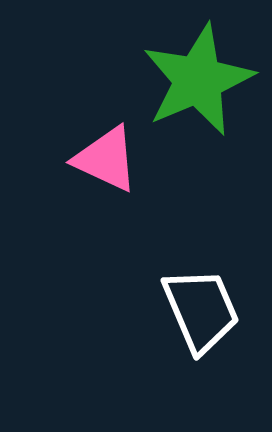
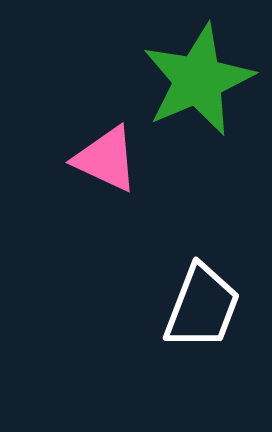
white trapezoid: moved 1 px right, 3 px up; rotated 44 degrees clockwise
